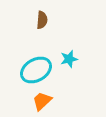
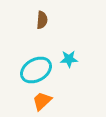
cyan star: rotated 12 degrees clockwise
